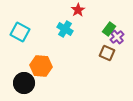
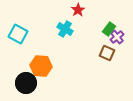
cyan square: moved 2 px left, 2 px down
black circle: moved 2 px right
